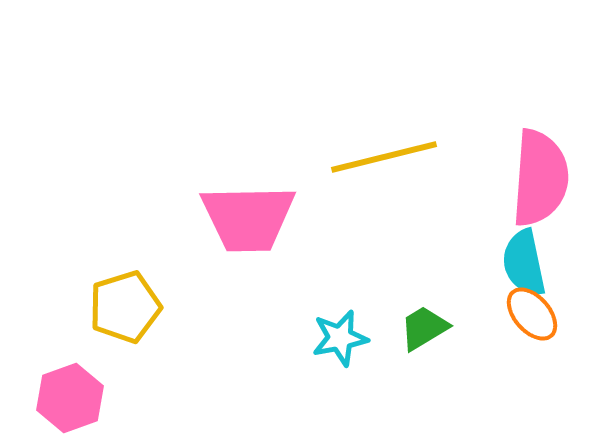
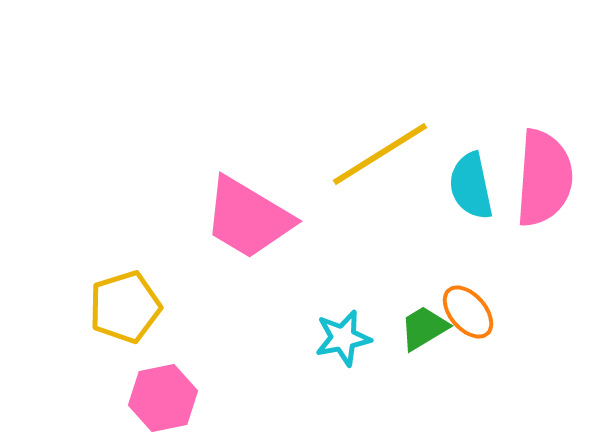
yellow line: moved 4 px left, 3 px up; rotated 18 degrees counterclockwise
pink semicircle: moved 4 px right
pink trapezoid: rotated 32 degrees clockwise
cyan semicircle: moved 53 px left, 77 px up
orange ellipse: moved 64 px left, 2 px up
cyan star: moved 3 px right
pink hexagon: moved 93 px right; rotated 8 degrees clockwise
